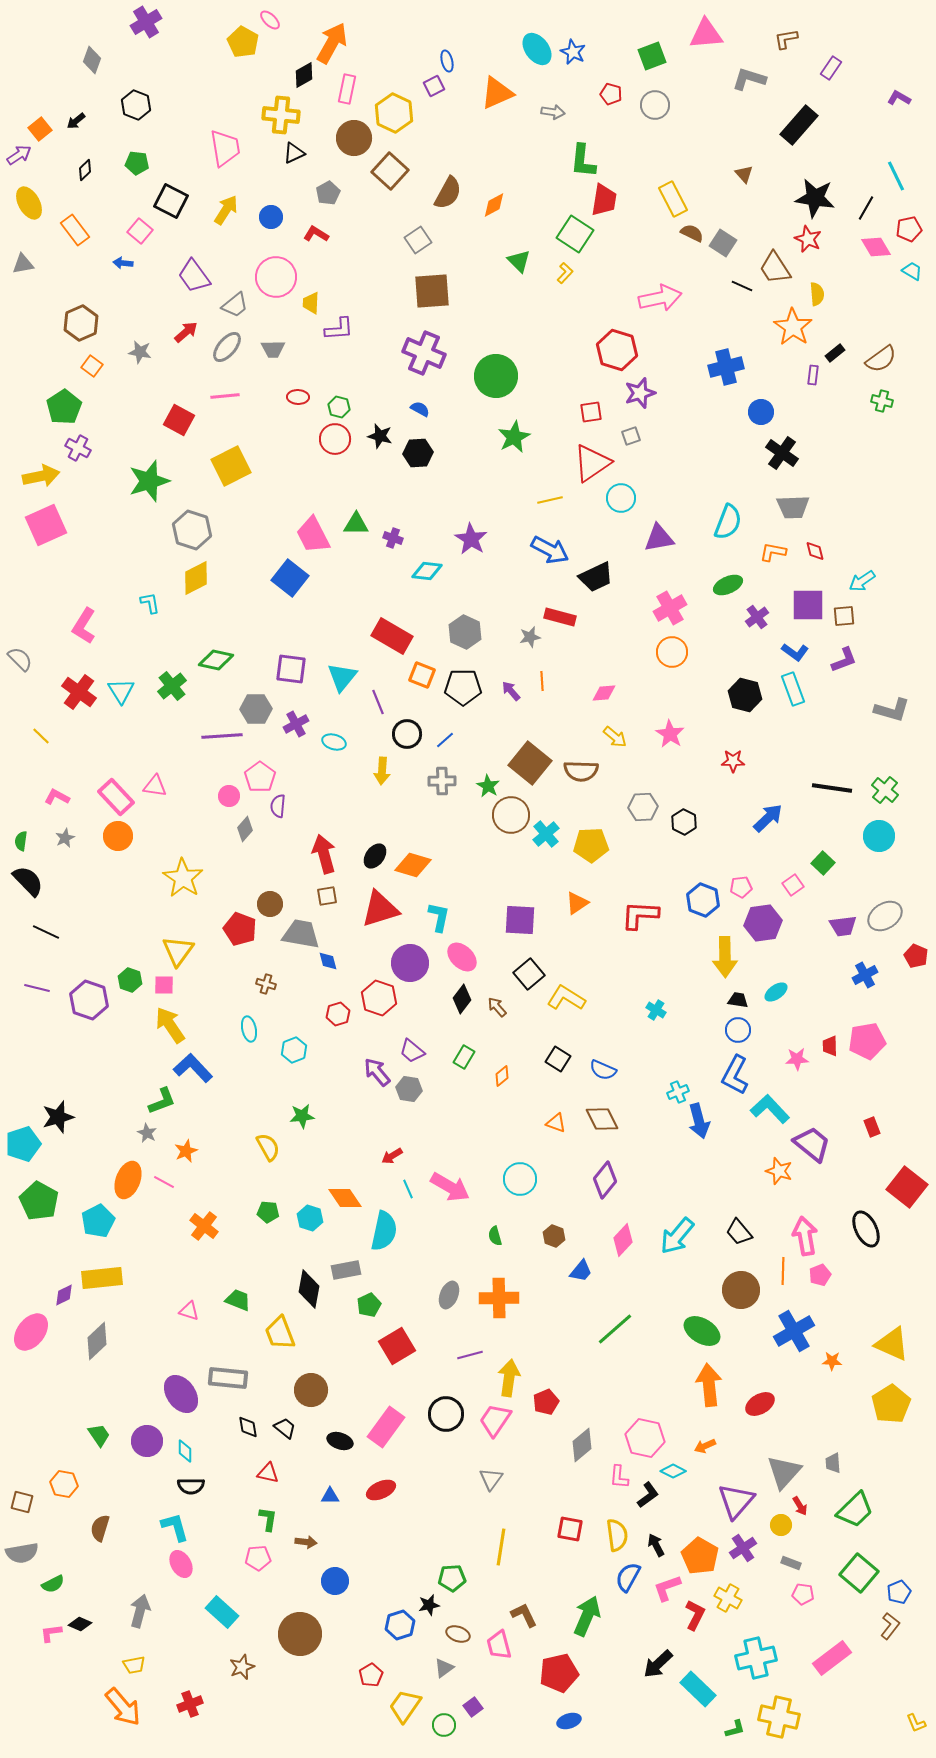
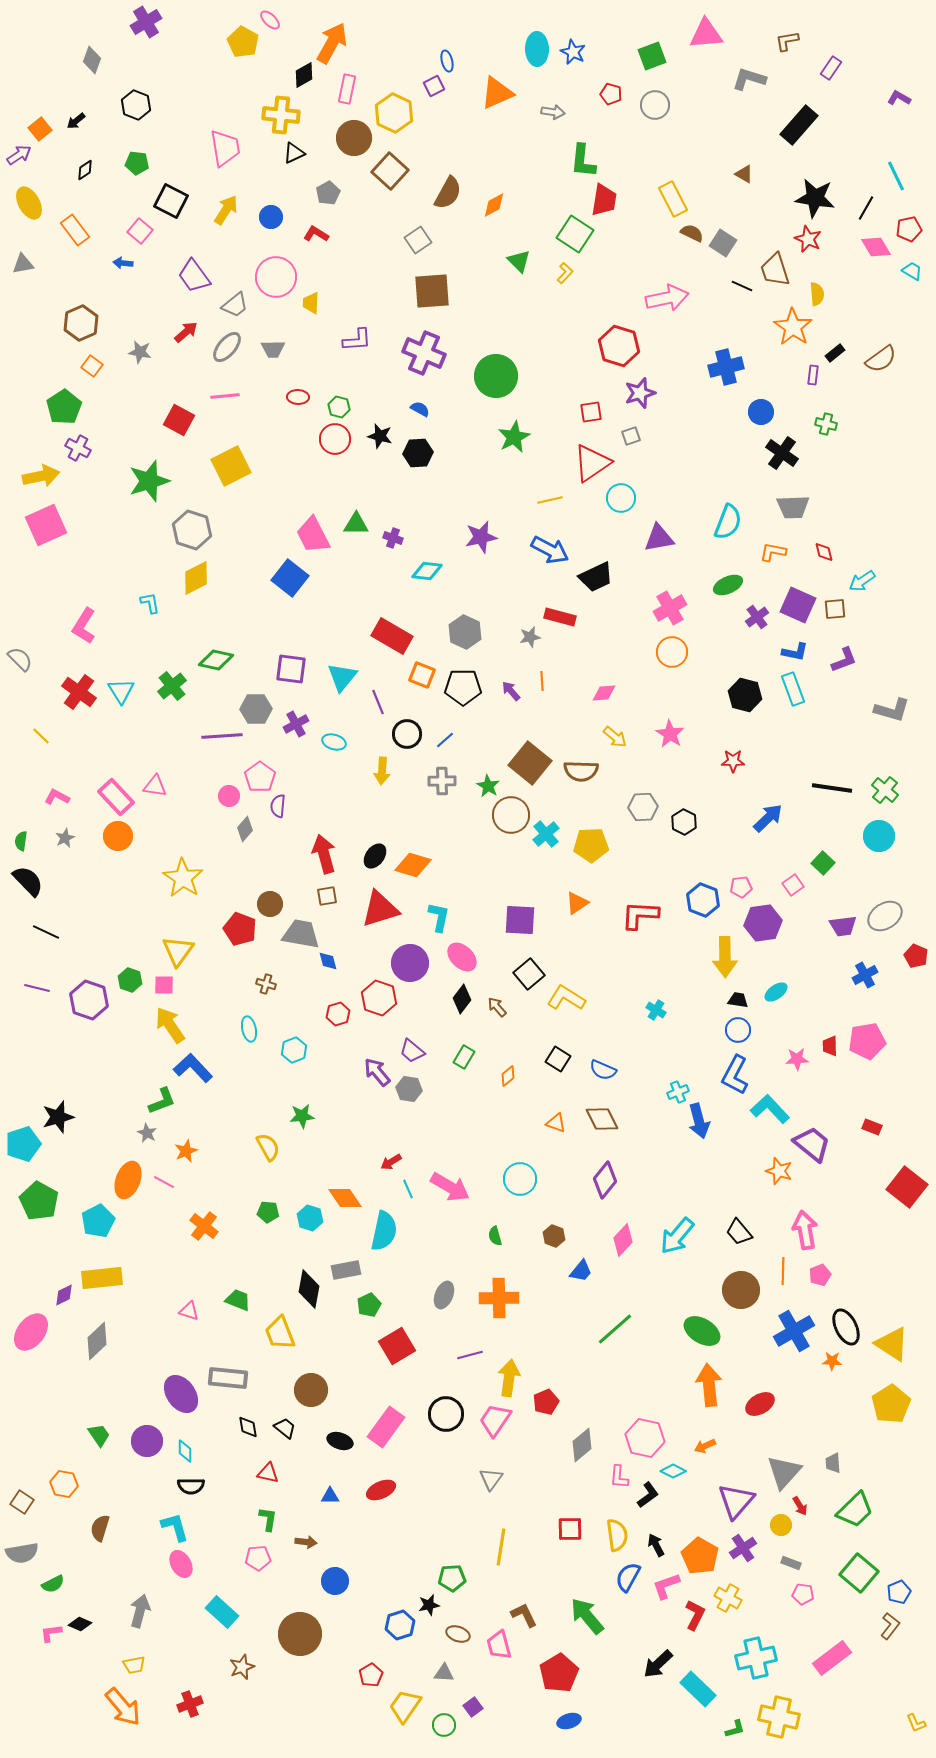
brown L-shape at (786, 39): moved 1 px right, 2 px down
cyan ellipse at (537, 49): rotated 36 degrees clockwise
black diamond at (85, 170): rotated 10 degrees clockwise
brown triangle at (744, 174): rotated 18 degrees counterclockwise
brown trapezoid at (775, 268): moved 2 px down; rotated 15 degrees clockwise
pink arrow at (660, 298): moved 7 px right
purple L-shape at (339, 329): moved 18 px right, 11 px down
red hexagon at (617, 350): moved 2 px right, 4 px up
green cross at (882, 401): moved 56 px left, 23 px down
purple star at (471, 539): moved 10 px right, 2 px up; rotated 28 degrees clockwise
red diamond at (815, 551): moved 9 px right, 1 px down
purple square at (808, 605): moved 10 px left; rotated 24 degrees clockwise
brown square at (844, 616): moved 9 px left, 7 px up
blue L-shape at (795, 652): rotated 24 degrees counterclockwise
orange diamond at (502, 1076): moved 6 px right
red rectangle at (872, 1127): rotated 48 degrees counterclockwise
red arrow at (392, 1156): moved 1 px left, 6 px down
black ellipse at (866, 1229): moved 20 px left, 98 px down
pink arrow at (805, 1236): moved 6 px up
gray ellipse at (449, 1295): moved 5 px left
yellow triangle at (892, 1344): rotated 9 degrees clockwise
brown square at (22, 1502): rotated 20 degrees clockwise
red square at (570, 1529): rotated 12 degrees counterclockwise
pink L-shape at (667, 1588): moved 1 px left, 2 px up
green arrow at (587, 1616): rotated 63 degrees counterclockwise
gray triangle at (444, 1668): moved 5 px down; rotated 40 degrees clockwise
red pentagon at (559, 1673): rotated 18 degrees counterclockwise
